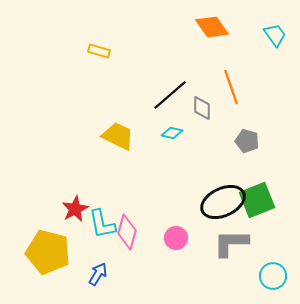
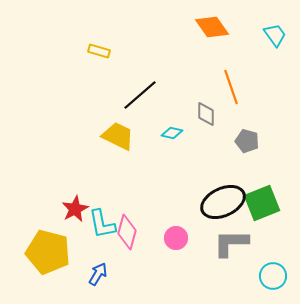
black line: moved 30 px left
gray diamond: moved 4 px right, 6 px down
green square: moved 5 px right, 3 px down
